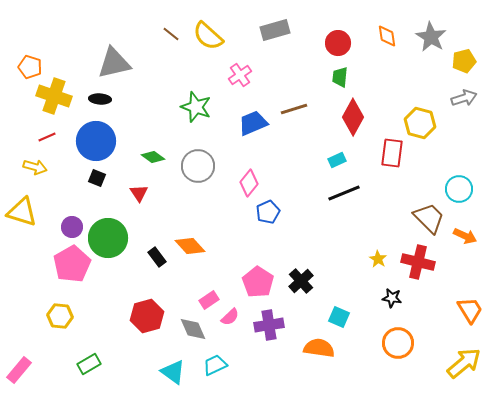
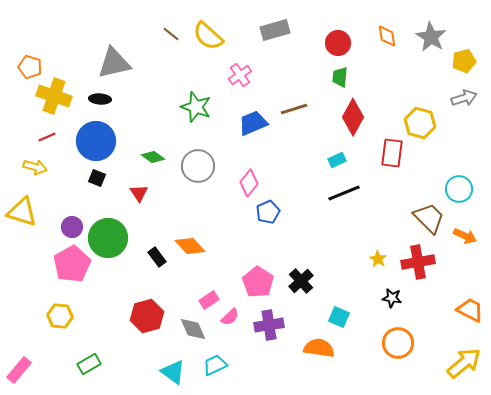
red cross at (418, 262): rotated 24 degrees counterclockwise
orange trapezoid at (470, 310): rotated 32 degrees counterclockwise
